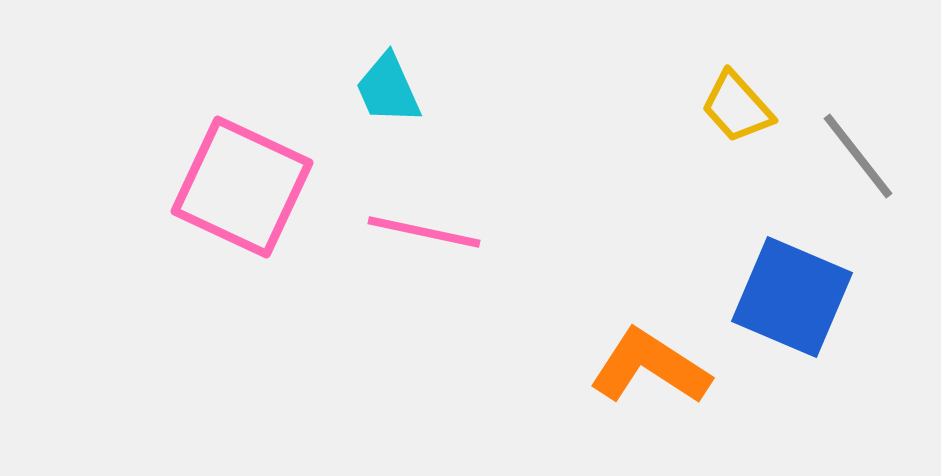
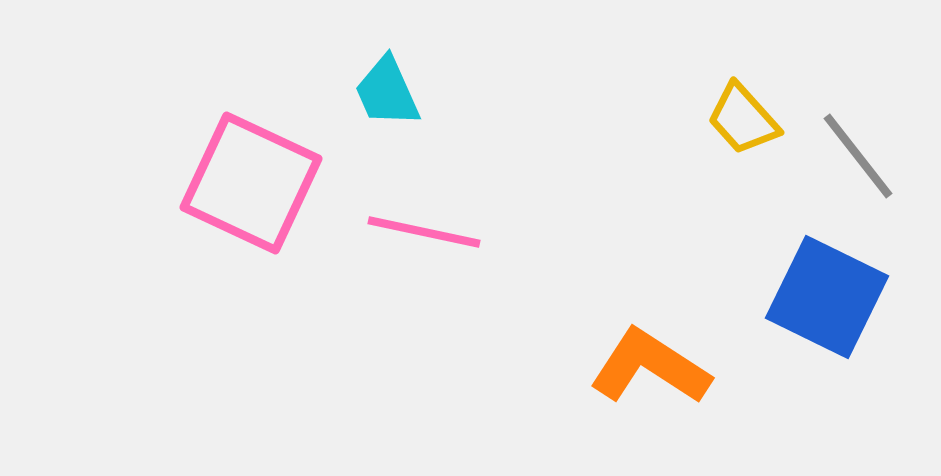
cyan trapezoid: moved 1 px left, 3 px down
yellow trapezoid: moved 6 px right, 12 px down
pink square: moved 9 px right, 4 px up
blue square: moved 35 px right; rotated 3 degrees clockwise
